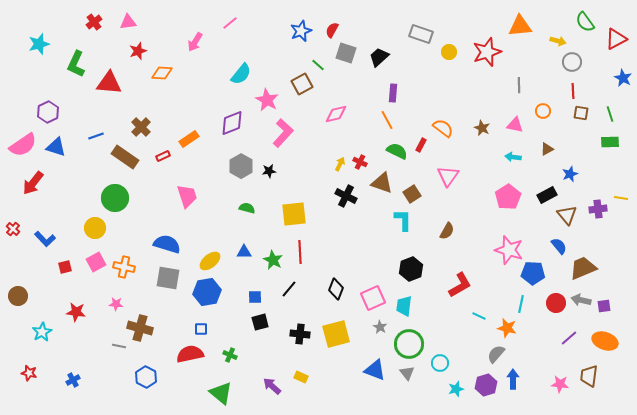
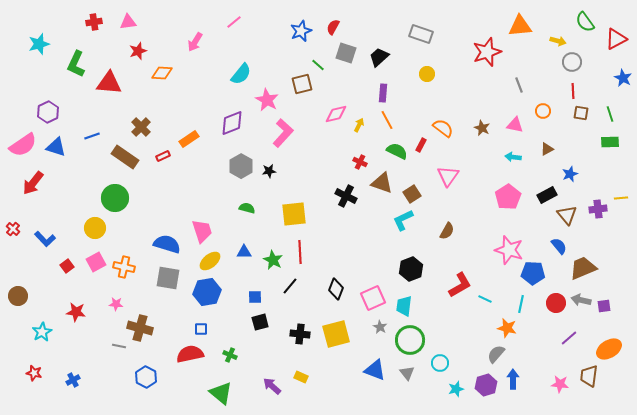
red cross at (94, 22): rotated 28 degrees clockwise
pink line at (230, 23): moved 4 px right, 1 px up
red semicircle at (332, 30): moved 1 px right, 3 px up
yellow circle at (449, 52): moved 22 px left, 22 px down
brown square at (302, 84): rotated 15 degrees clockwise
gray line at (519, 85): rotated 21 degrees counterclockwise
purple rectangle at (393, 93): moved 10 px left
blue line at (96, 136): moved 4 px left
yellow arrow at (340, 164): moved 19 px right, 39 px up
pink trapezoid at (187, 196): moved 15 px right, 35 px down
yellow line at (621, 198): rotated 16 degrees counterclockwise
cyan L-shape at (403, 220): rotated 115 degrees counterclockwise
red square at (65, 267): moved 2 px right, 1 px up; rotated 24 degrees counterclockwise
black line at (289, 289): moved 1 px right, 3 px up
cyan line at (479, 316): moved 6 px right, 17 px up
orange ellipse at (605, 341): moved 4 px right, 8 px down; rotated 50 degrees counterclockwise
green circle at (409, 344): moved 1 px right, 4 px up
red star at (29, 373): moved 5 px right
